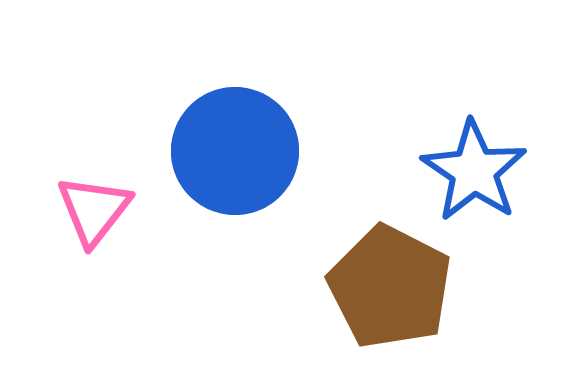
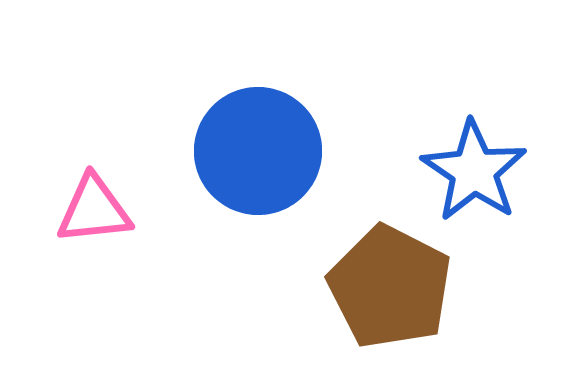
blue circle: moved 23 px right
pink triangle: rotated 46 degrees clockwise
